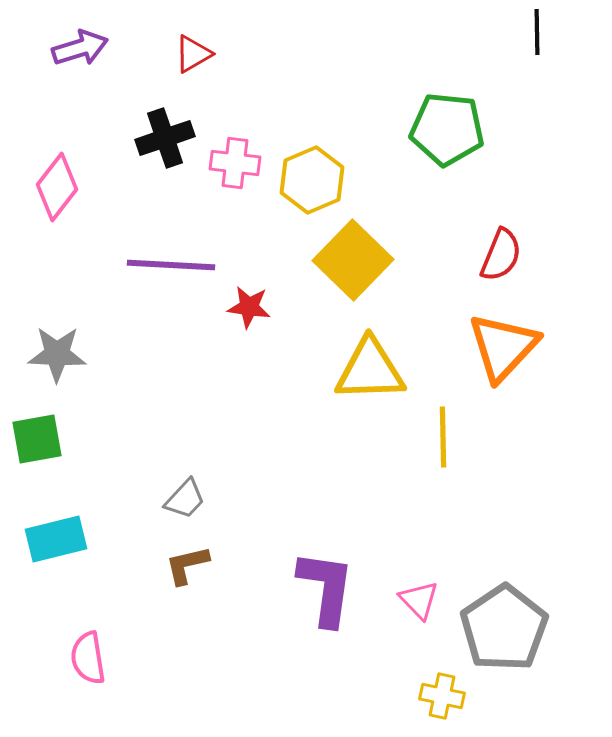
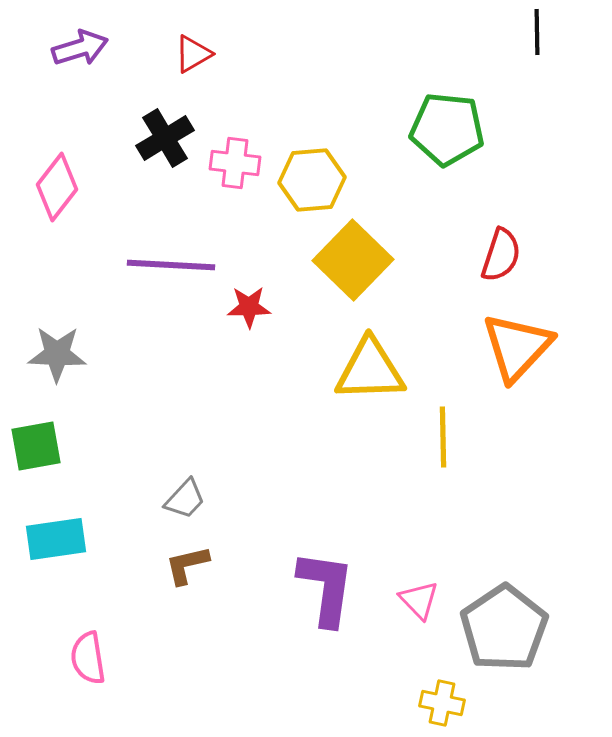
black cross: rotated 12 degrees counterclockwise
yellow hexagon: rotated 18 degrees clockwise
red semicircle: rotated 4 degrees counterclockwise
red star: rotated 9 degrees counterclockwise
orange triangle: moved 14 px right
green square: moved 1 px left, 7 px down
cyan rectangle: rotated 6 degrees clockwise
yellow cross: moved 7 px down
